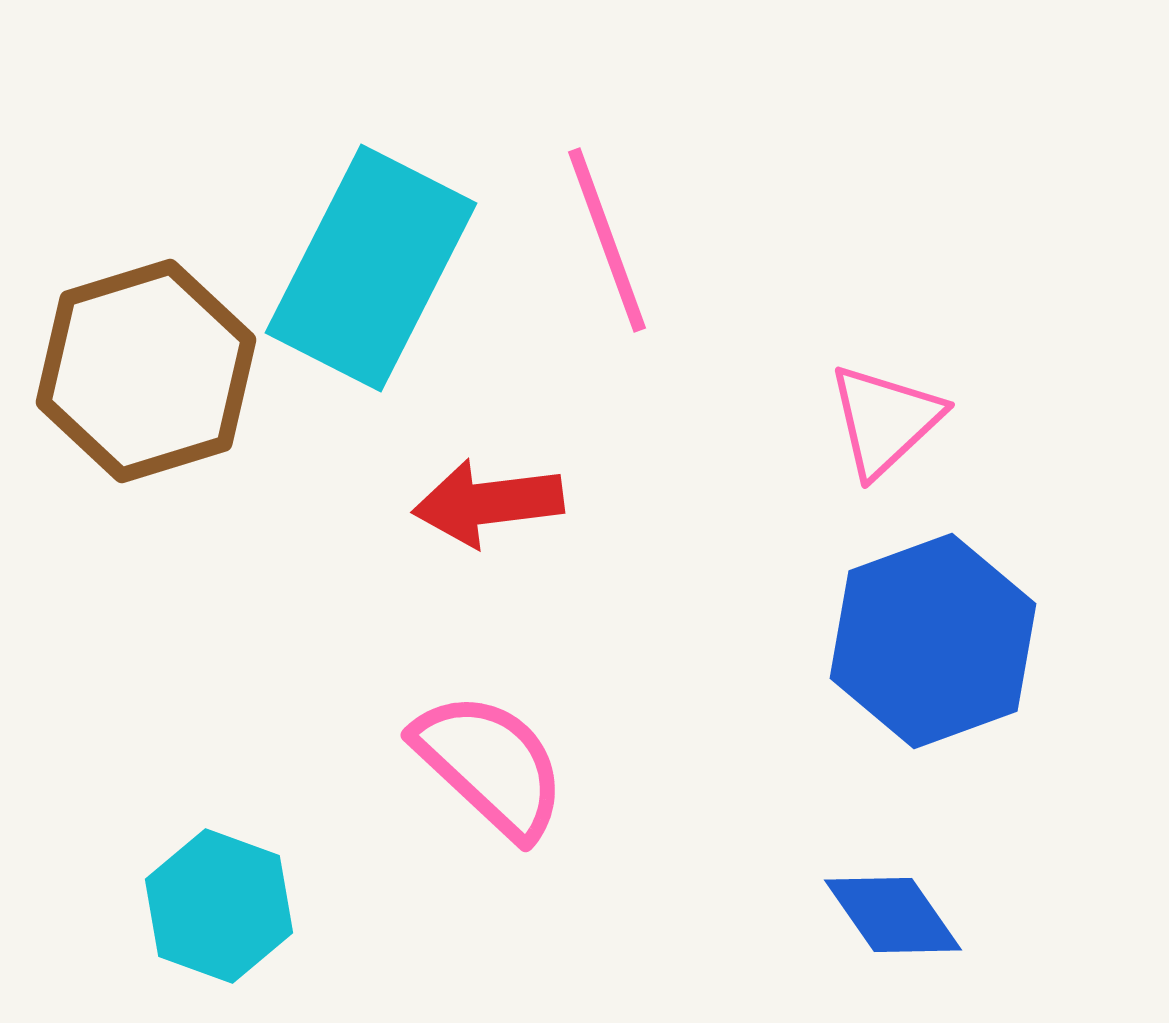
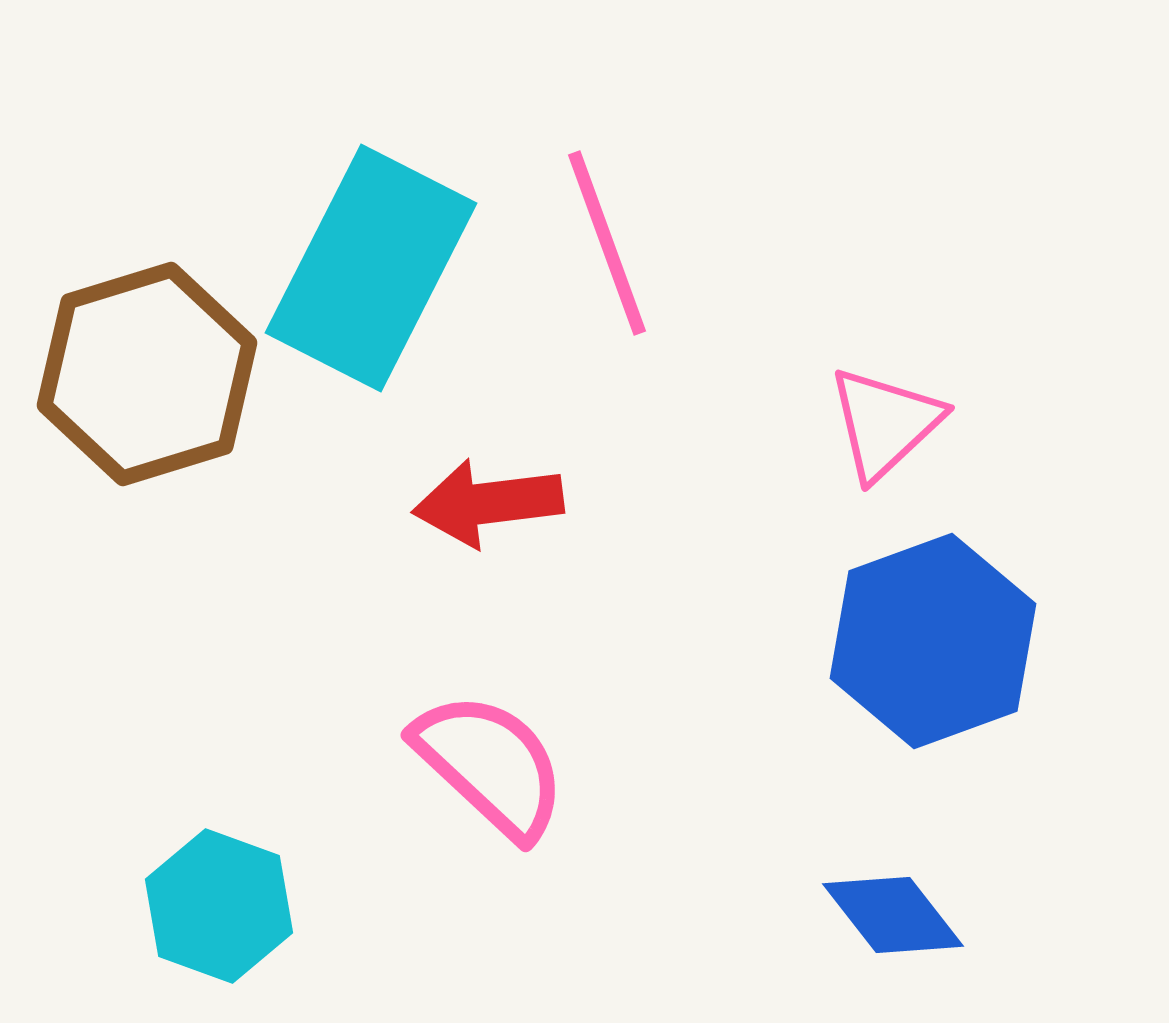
pink line: moved 3 px down
brown hexagon: moved 1 px right, 3 px down
pink triangle: moved 3 px down
blue diamond: rotated 3 degrees counterclockwise
